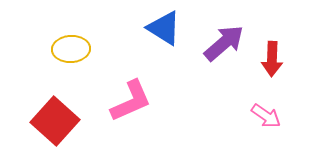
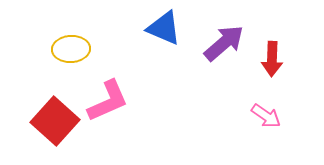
blue triangle: rotated 9 degrees counterclockwise
pink L-shape: moved 23 px left
